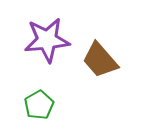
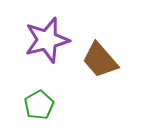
purple star: rotated 9 degrees counterclockwise
